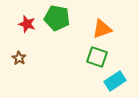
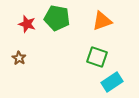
orange triangle: moved 8 px up
cyan rectangle: moved 3 px left, 1 px down
